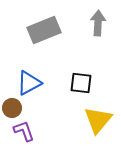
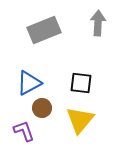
brown circle: moved 30 px right
yellow triangle: moved 18 px left
